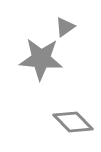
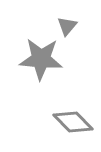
gray triangle: moved 2 px right, 1 px up; rotated 15 degrees counterclockwise
